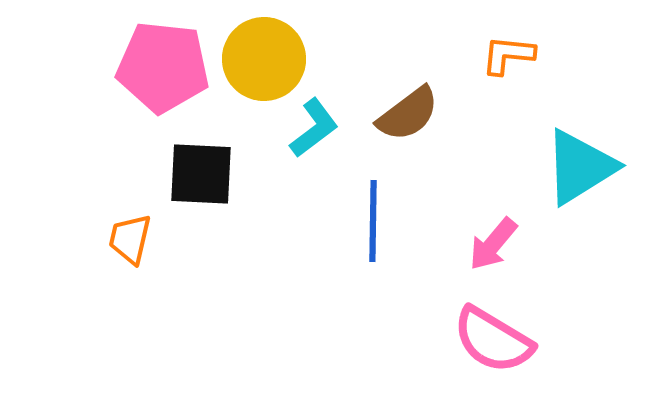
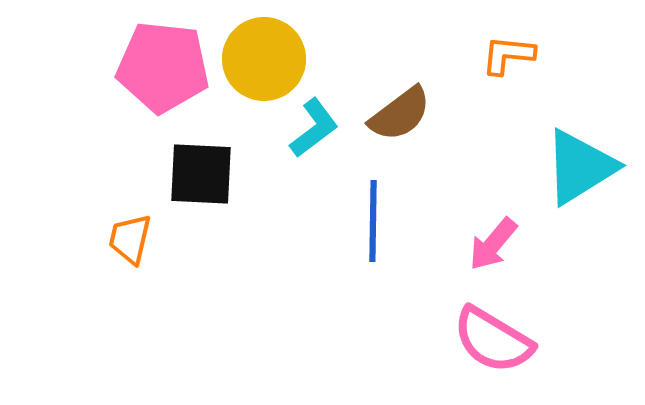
brown semicircle: moved 8 px left
